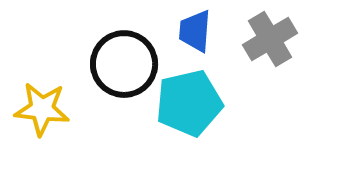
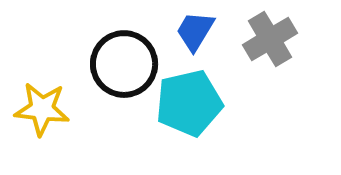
blue trapezoid: rotated 27 degrees clockwise
